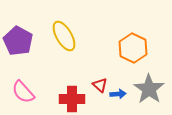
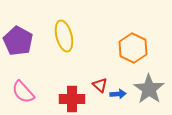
yellow ellipse: rotated 16 degrees clockwise
